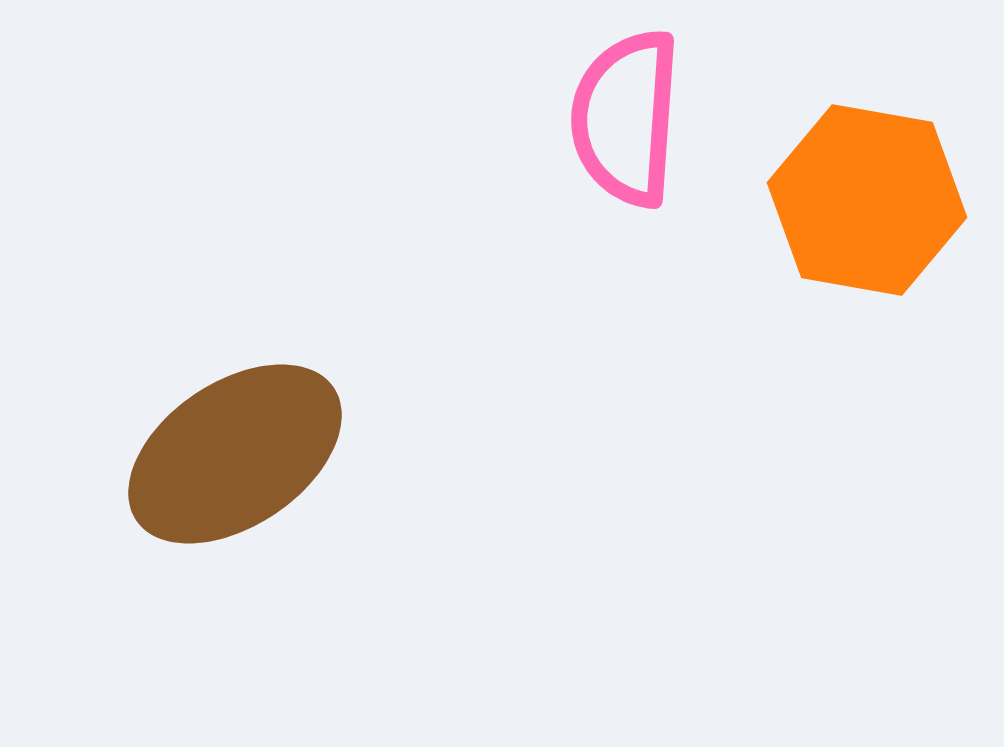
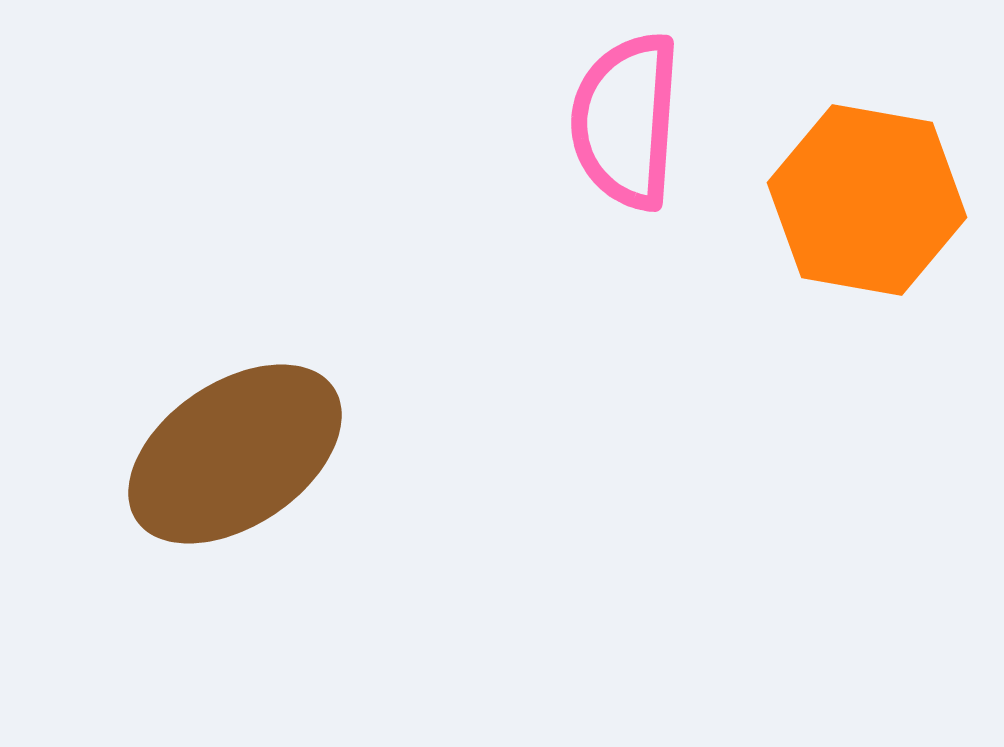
pink semicircle: moved 3 px down
